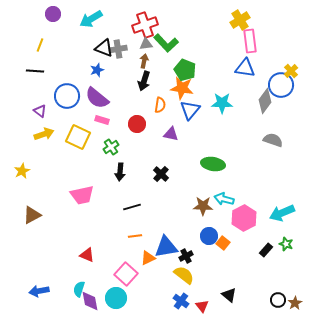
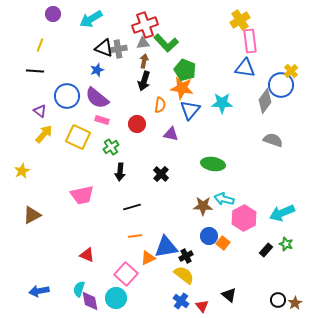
gray triangle at (146, 44): moved 3 px left, 1 px up
yellow arrow at (44, 134): rotated 30 degrees counterclockwise
